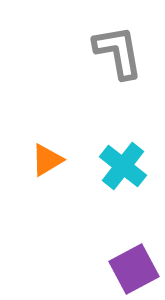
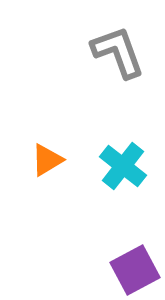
gray L-shape: rotated 10 degrees counterclockwise
purple square: moved 1 px right, 1 px down
